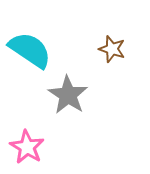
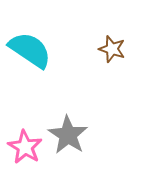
gray star: moved 40 px down
pink star: moved 2 px left
